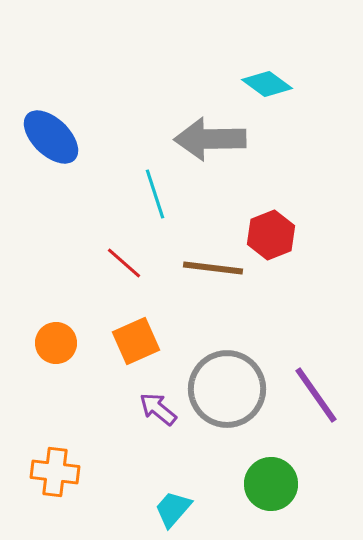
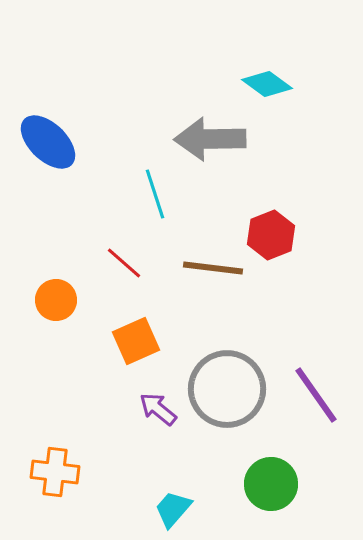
blue ellipse: moved 3 px left, 5 px down
orange circle: moved 43 px up
